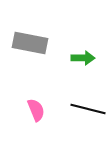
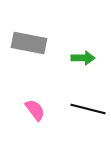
gray rectangle: moved 1 px left
pink semicircle: moved 1 px left; rotated 15 degrees counterclockwise
